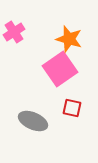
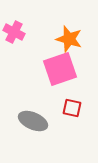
pink cross: rotated 30 degrees counterclockwise
pink square: rotated 16 degrees clockwise
